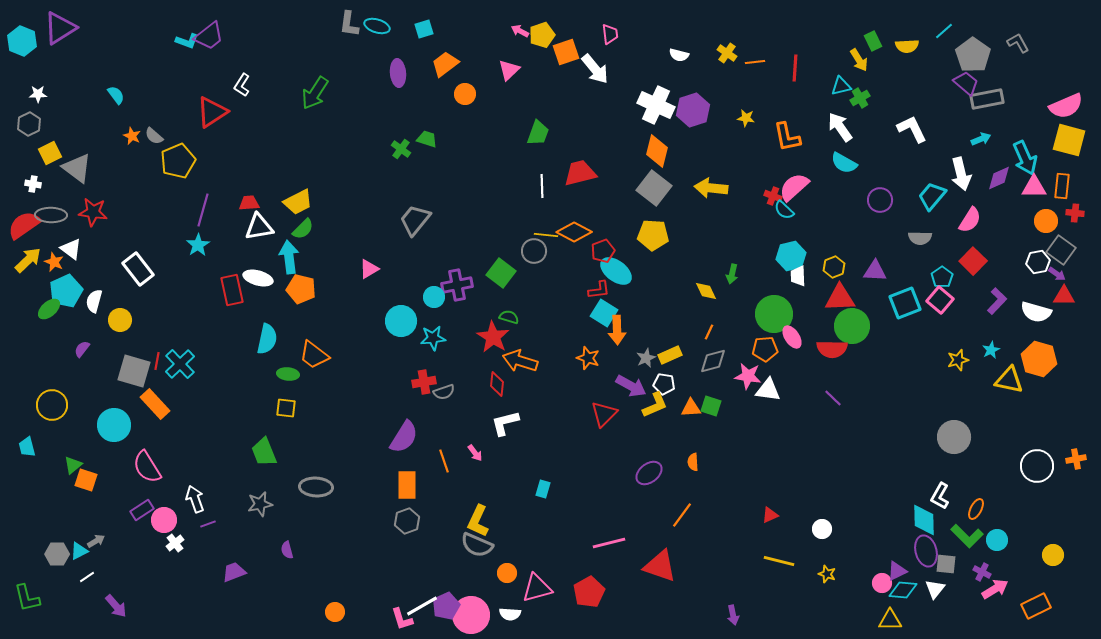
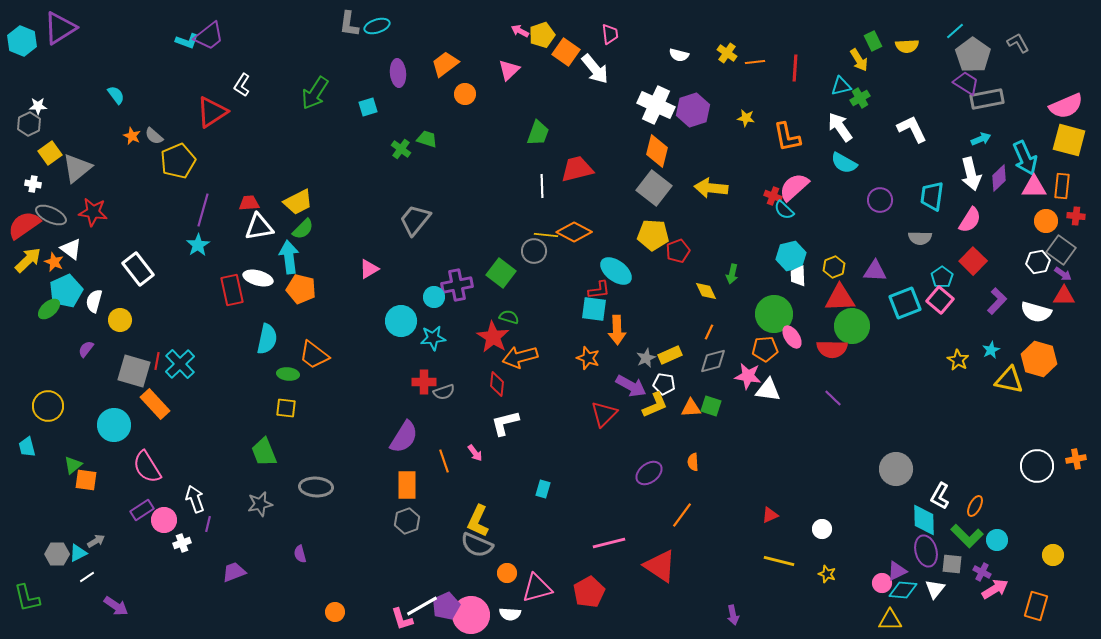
cyan ellipse at (377, 26): rotated 35 degrees counterclockwise
cyan square at (424, 29): moved 56 px left, 78 px down
cyan line at (944, 31): moved 11 px right
orange square at (566, 52): rotated 36 degrees counterclockwise
purple trapezoid at (966, 83): rotated 8 degrees counterclockwise
white star at (38, 94): moved 12 px down
yellow square at (50, 153): rotated 10 degrees counterclockwise
gray triangle at (77, 168): rotated 44 degrees clockwise
red trapezoid at (580, 173): moved 3 px left, 4 px up
white arrow at (961, 174): moved 10 px right
purple diamond at (999, 178): rotated 20 degrees counterclockwise
cyan trapezoid at (932, 196): rotated 32 degrees counterclockwise
red cross at (1075, 213): moved 1 px right, 3 px down
gray ellipse at (51, 215): rotated 24 degrees clockwise
red pentagon at (603, 251): moved 75 px right
purple arrow at (1057, 274): moved 6 px right
cyan square at (604, 313): moved 10 px left, 4 px up; rotated 24 degrees counterclockwise
purple semicircle at (82, 349): moved 4 px right
yellow star at (958, 360): rotated 25 degrees counterclockwise
orange arrow at (520, 361): moved 4 px up; rotated 32 degrees counterclockwise
red cross at (424, 382): rotated 10 degrees clockwise
yellow circle at (52, 405): moved 4 px left, 1 px down
gray circle at (954, 437): moved 58 px left, 32 px down
orange square at (86, 480): rotated 10 degrees counterclockwise
orange ellipse at (976, 509): moved 1 px left, 3 px up
purple line at (208, 524): rotated 56 degrees counterclockwise
white cross at (175, 543): moved 7 px right; rotated 18 degrees clockwise
purple semicircle at (287, 550): moved 13 px right, 4 px down
cyan triangle at (79, 551): moved 1 px left, 2 px down
gray square at (946, 564): moved 6 px right
red triangle at (660, 566): rotated 15 degrees clockwise
purple arrow at (116, 606): rotated 15 degrees counterclockwise
orange rectangle at (1036, 606): rotated 48 degrees counterclockwise
